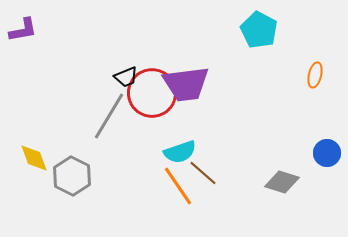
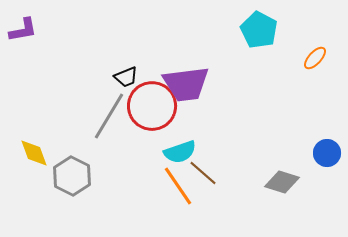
orange ellipse: moved 17 px up; rotated 30 degrees clockwise
red circle: moved 13 px down
yellow diamond: moved 5 px up
